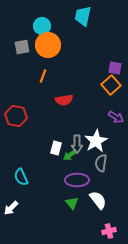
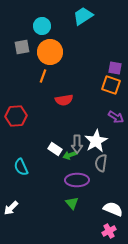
cyan trapezoid: rotated 45 degrees clockwise
orange circle: moved 2 px right, 7 px down
orange square: rotated 30 degrees counterclockwise
red hexagon: rotated 15 degrees counterclockwise
white rectangle: moved 1 px left, 1 px down; rotated 72 degrees counterclockwise
green arrow: rotated 16 degrees clockwise
cyan semicircle: moved 10 px up
white semicircle: moved 15 px right, 9 px down; rotated 30 degrees counterclockwise
pink cross: rotated 16 degrees counterclockwise
